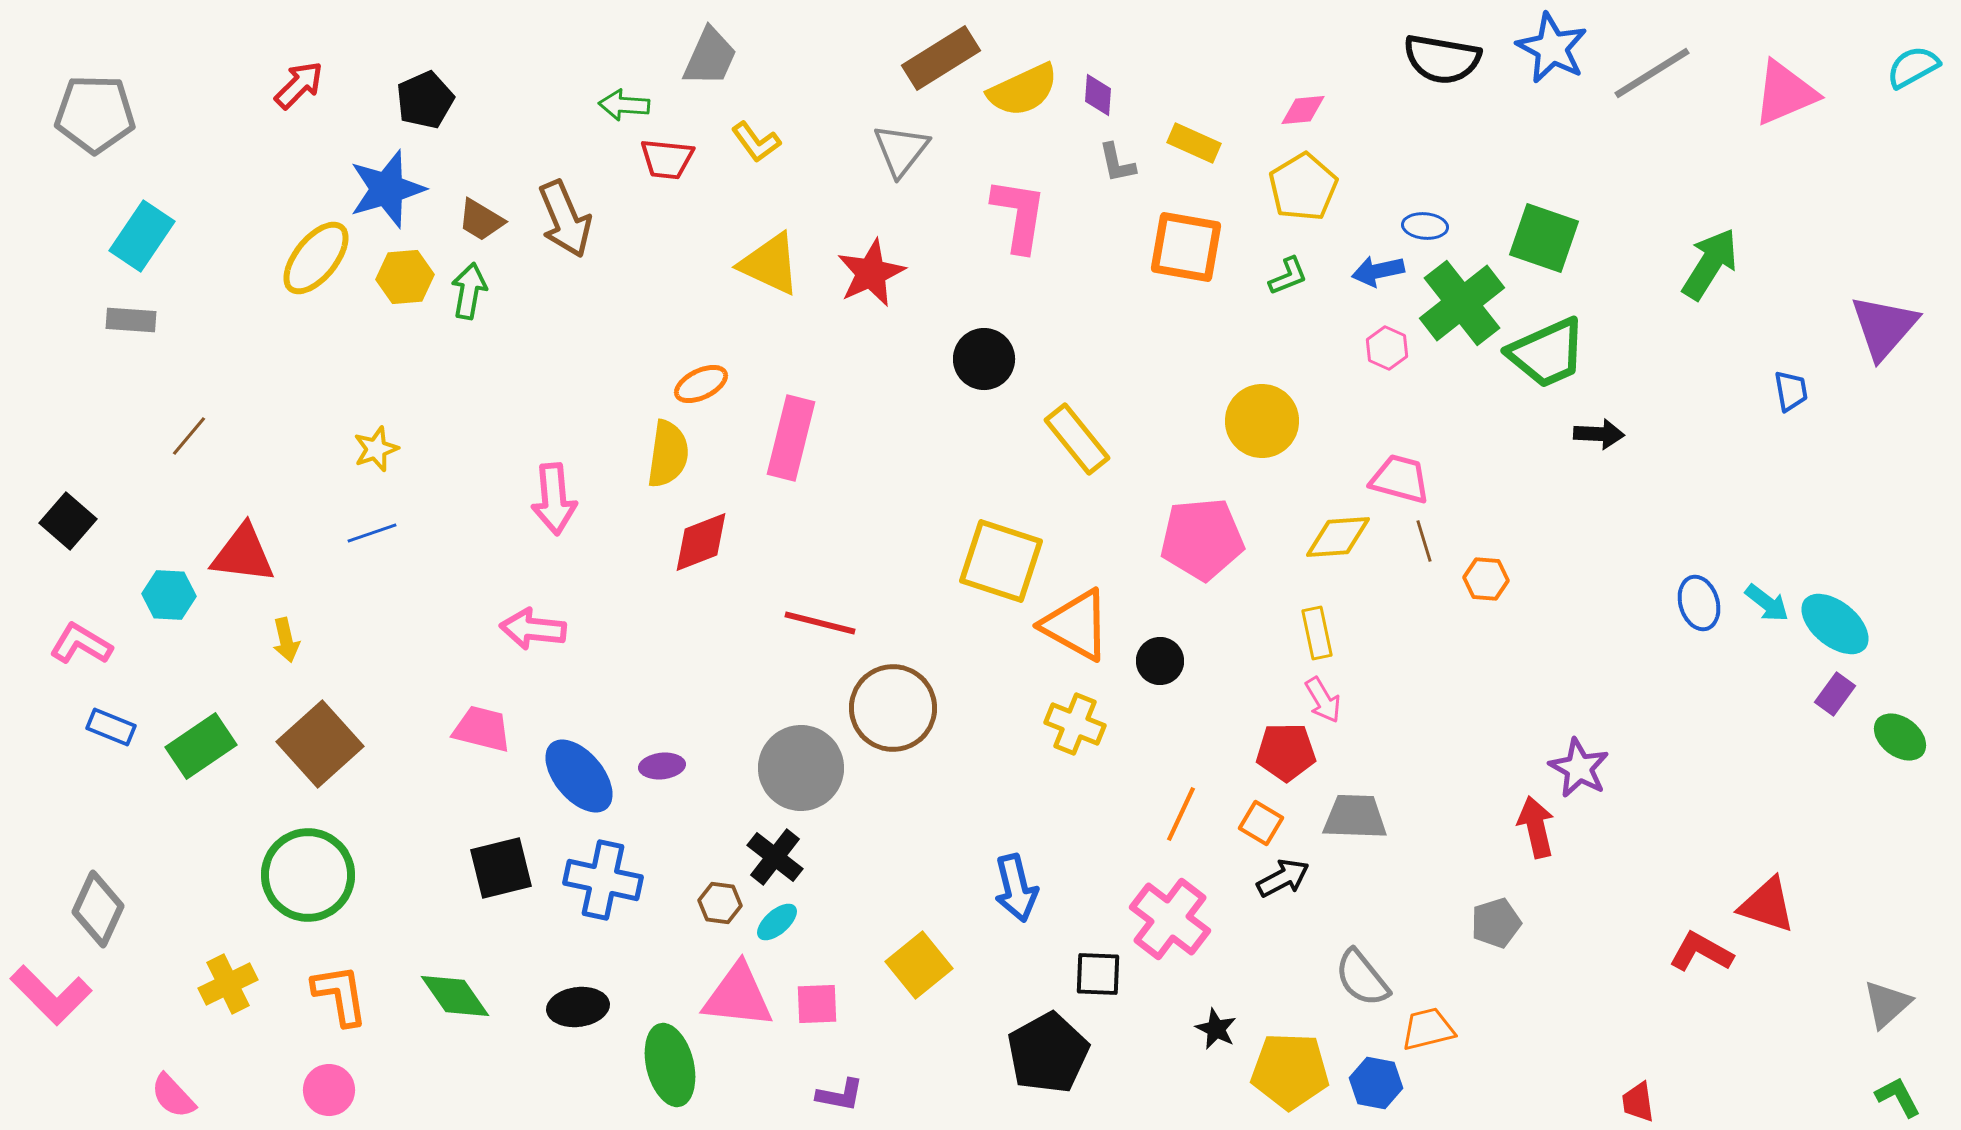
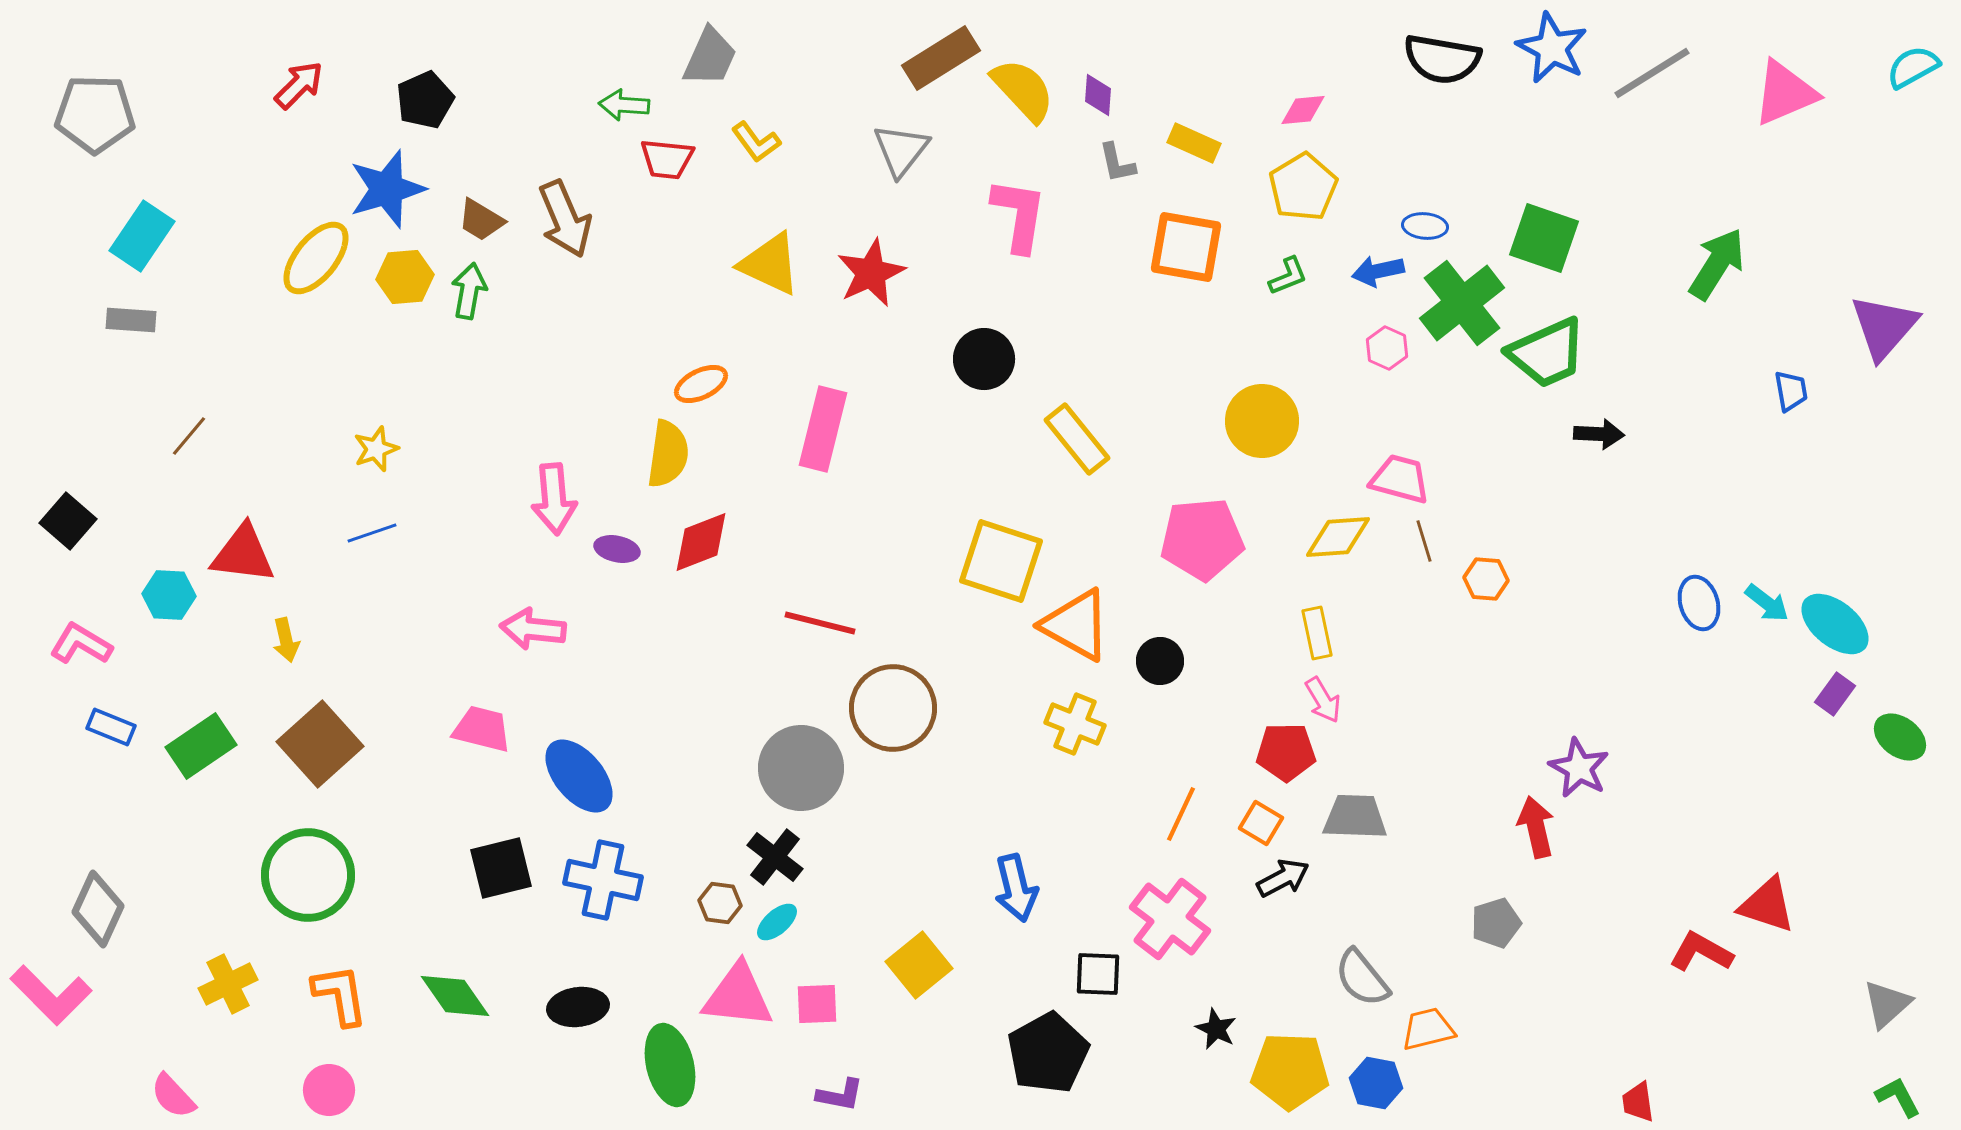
yellow semicircle at (1023, 90): rotated 108 degrees counterclockwise
green arrow at (1710, 264): moved 7 px right
pink rectangle at (791, 438): moved 32 px right, 9 px up
purple ellipse at (662, 766): moved 45 px left, 217 px up; rotated 18 degrees clockwise
